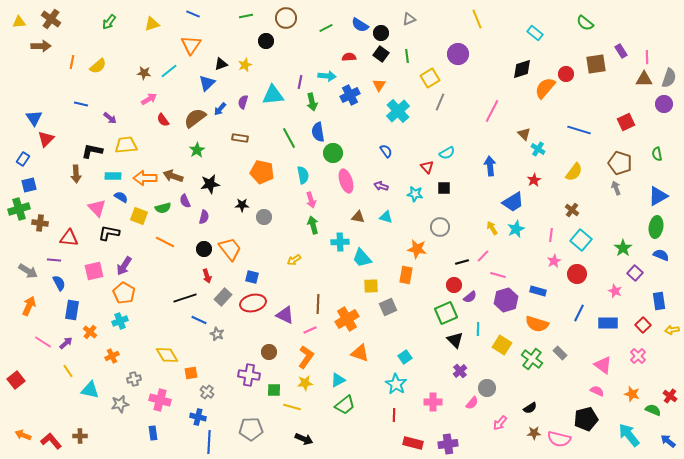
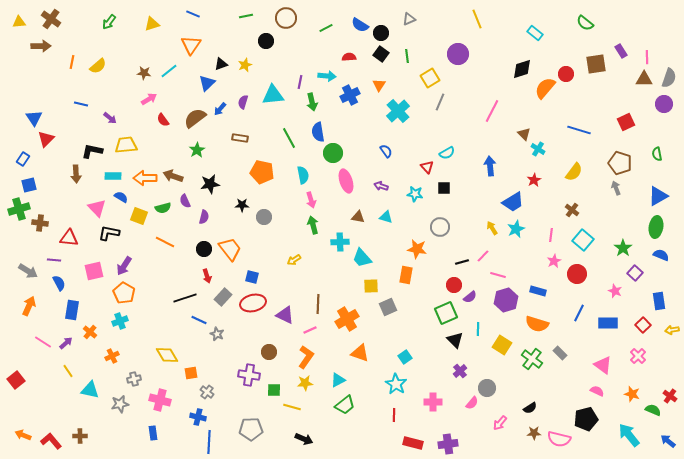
cyan square at (581, 240): moved 2 px right
